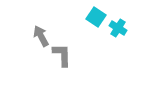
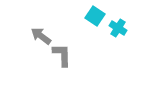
cyan square: moved 1 px left, 1 px up
gray arrow: rotated 25 degrees counterclockwise
